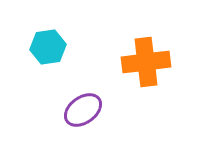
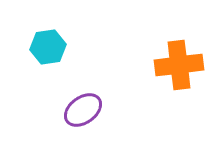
orange cross: moved 33 px right, 3 px down
